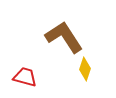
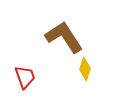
red trapezoid: rotated 55 degrees clockwise
